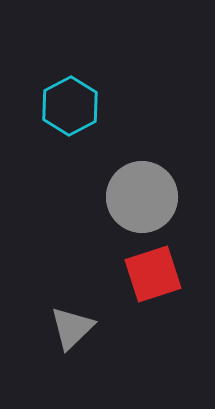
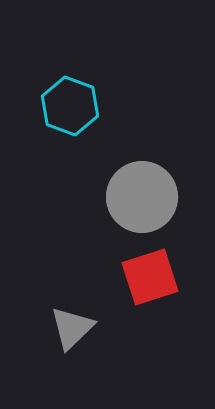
cyan hexagon: rotated 12 degrees counterclockwise
red square: moved 3 px left, 3 px down
